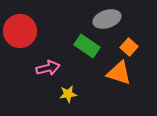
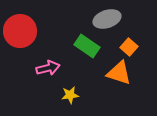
yellow star: moved 2 px right, 1 px down
